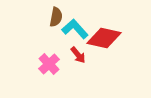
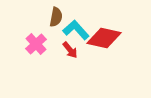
cyan L-shape: moved 1 px right, 1 px down
red arrow: moved 8 px left, 5 px up
pink cross: moved 13 px left, 20 px up
